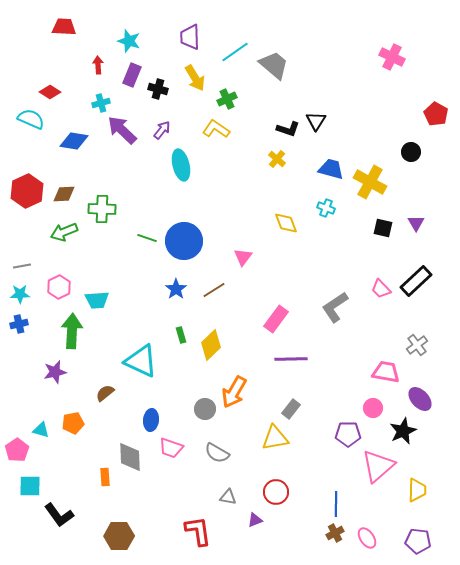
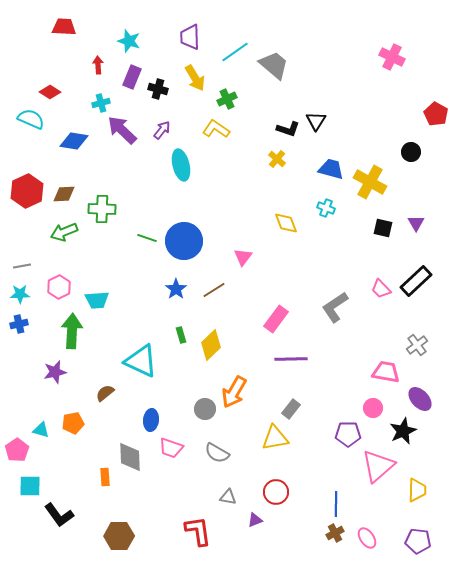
purple rectangle at (132, 75): moved 2 px down
